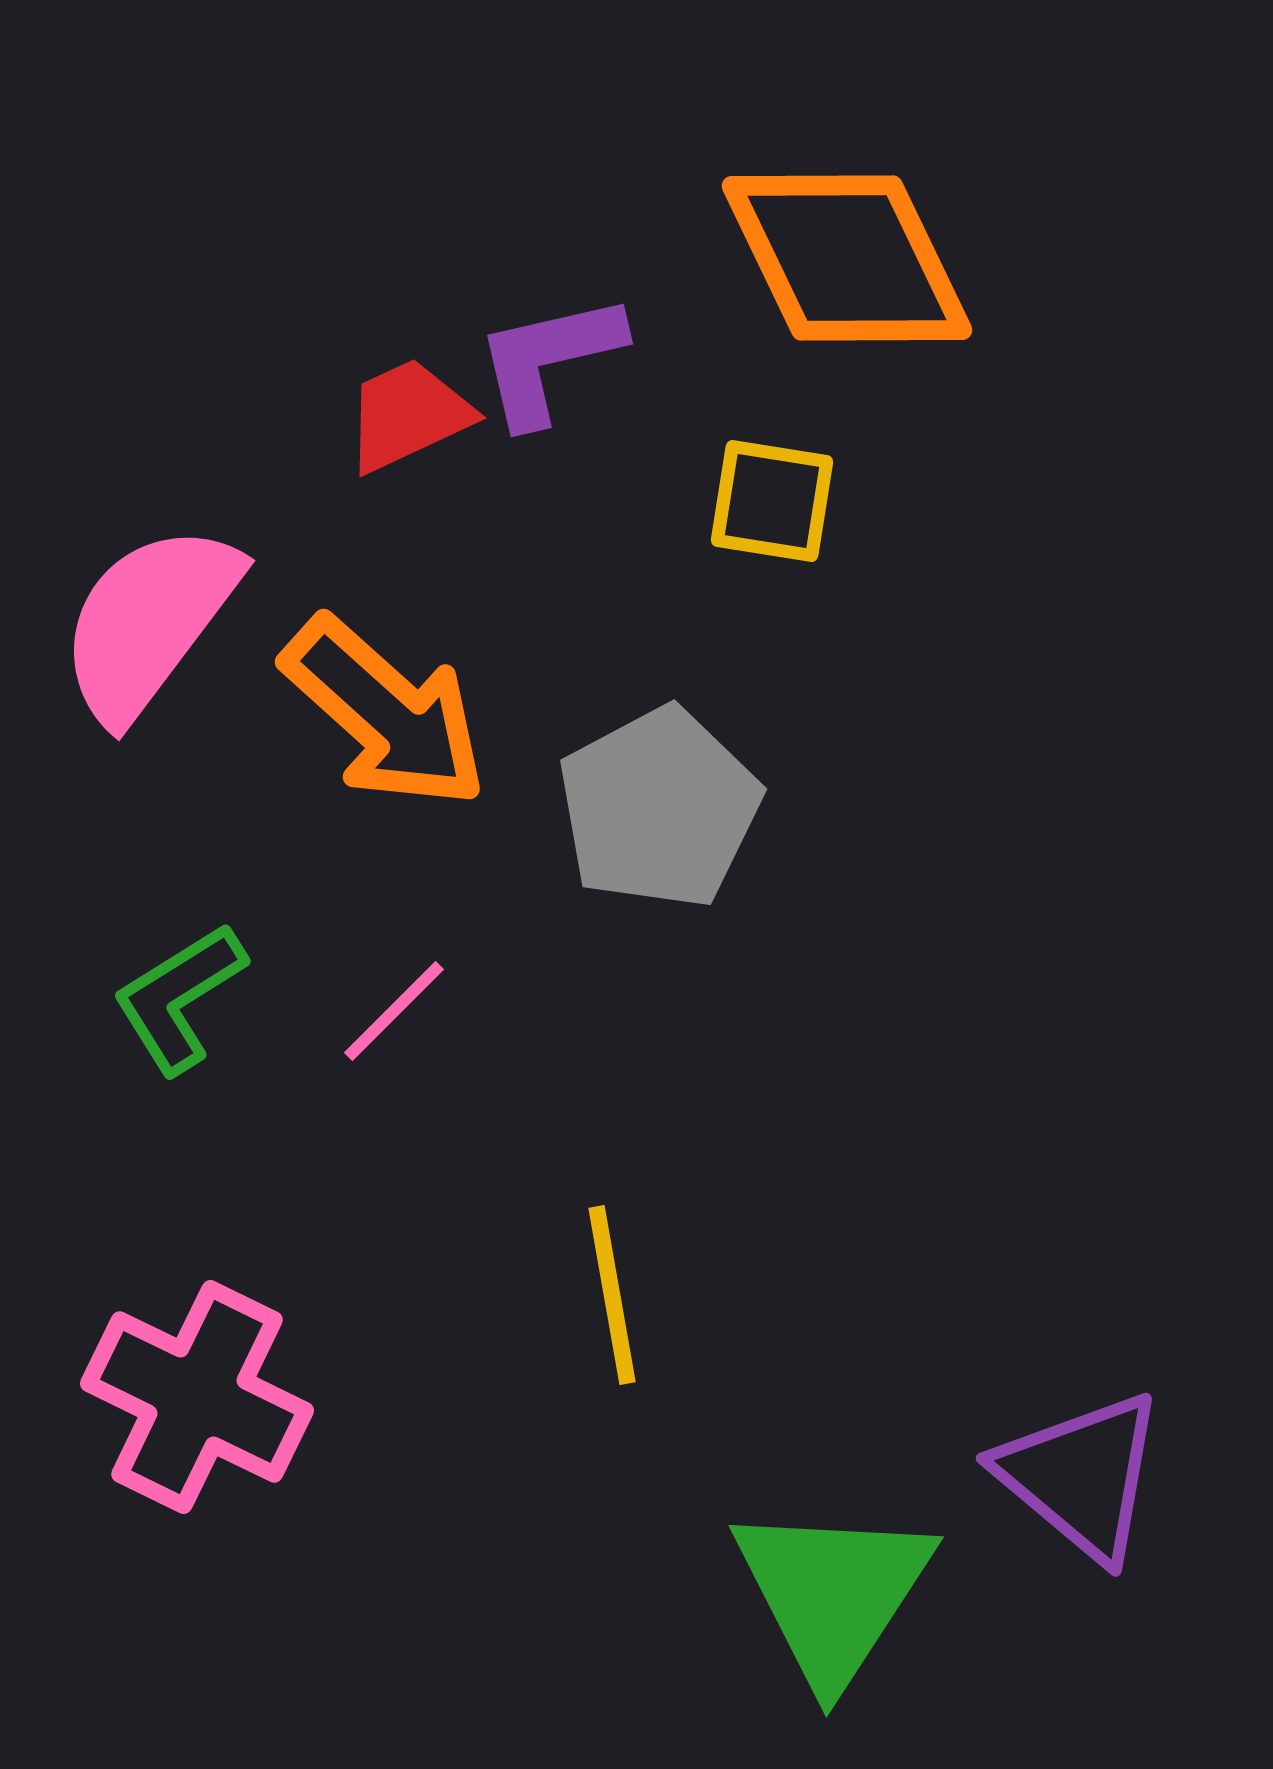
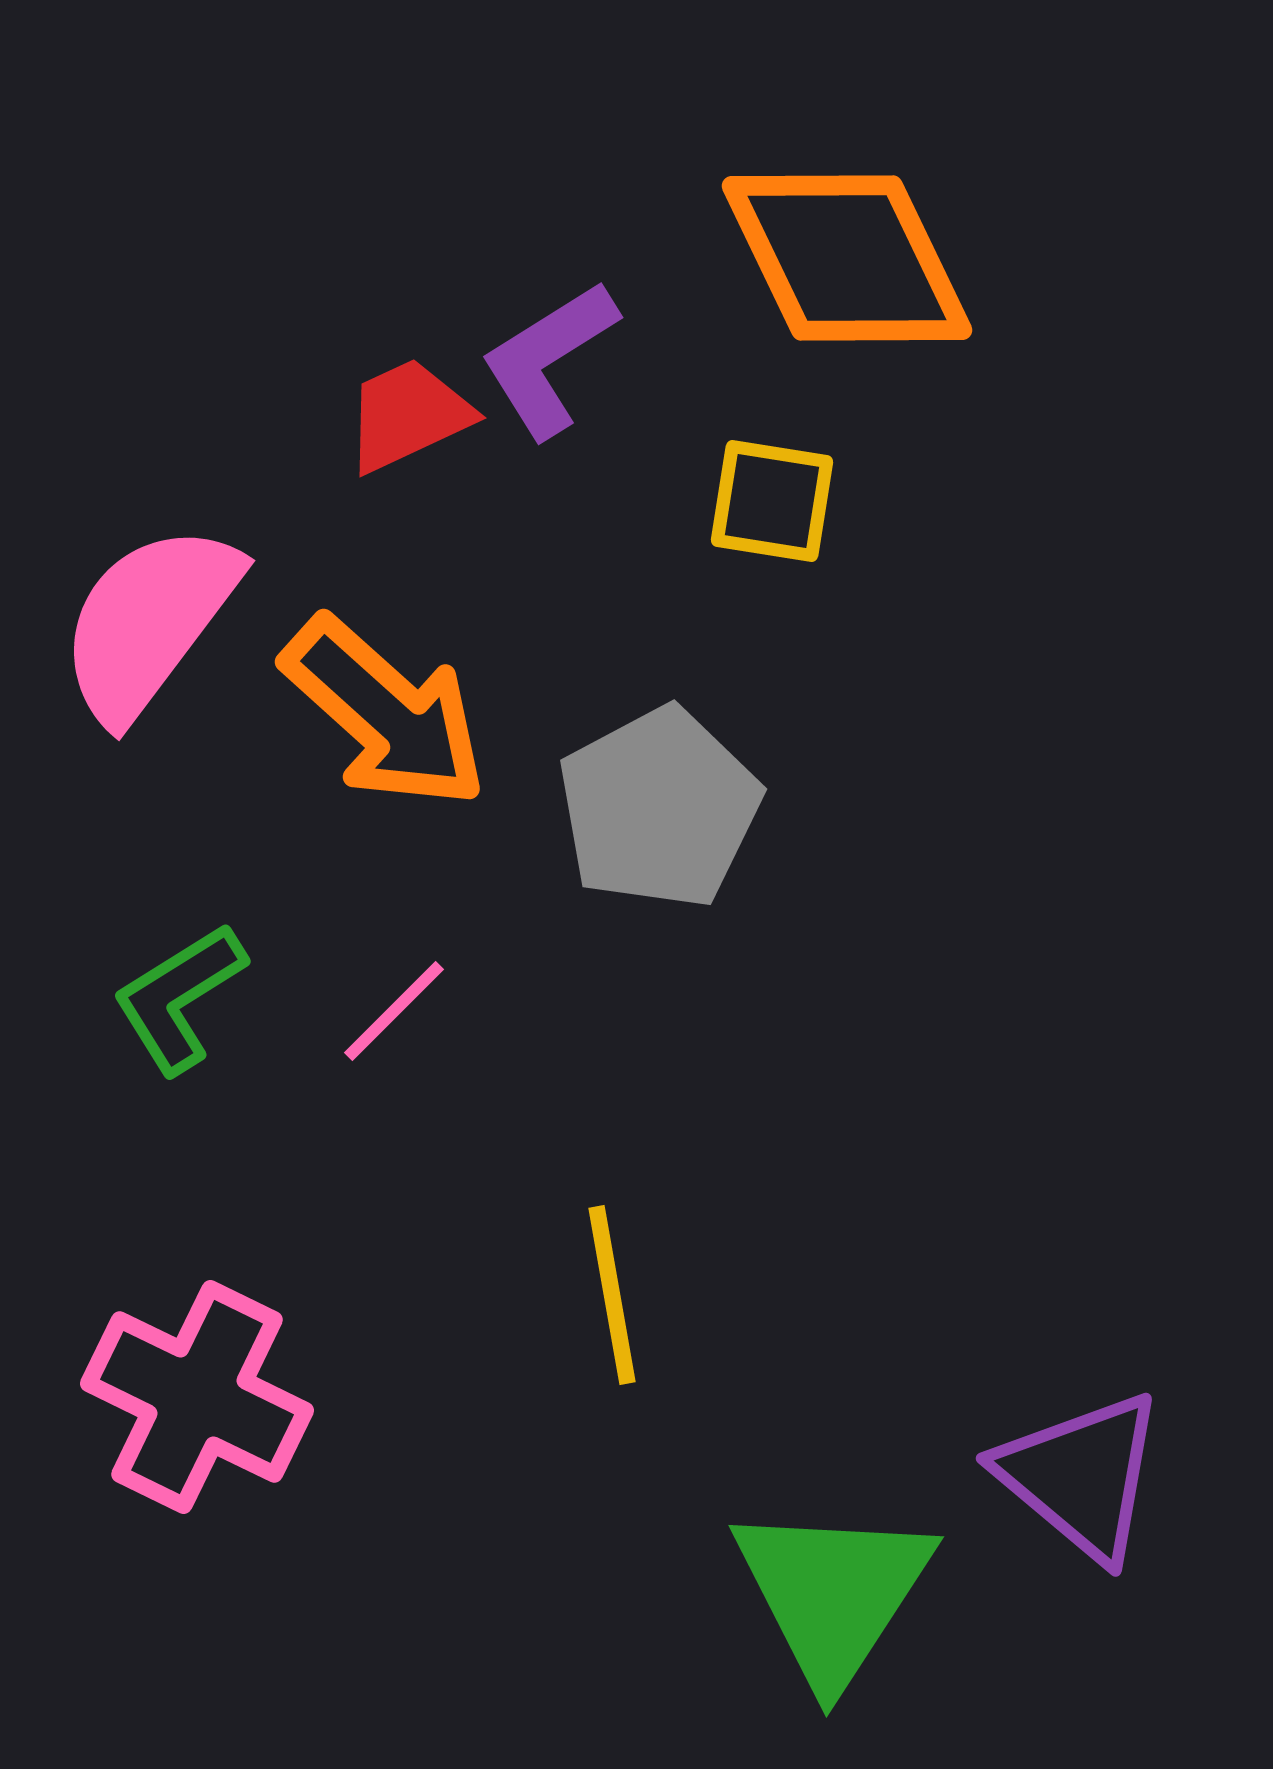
purple L-shape: rotated 19 degrees counterclockwise
